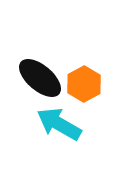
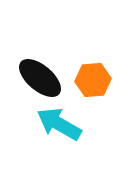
orange hexagon: moved 9 px right, 4 px up; rotated 24 degrees clockwise
